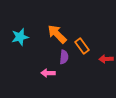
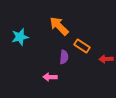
orange arrow: moved 2 px right, 8 px up
orange rectangle: rotated 21 degrees counterclockwise
pink arrow: moved 2 px right, 4 px down
